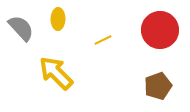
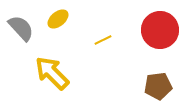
yellow ellipse: rotated 50 degrees clockwise
yellow arrow: moved 4 px left
brown pentagon: rotated 12 degrees clockwise
